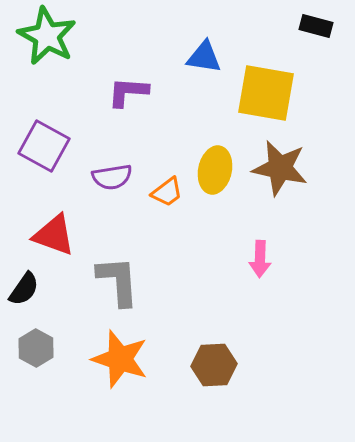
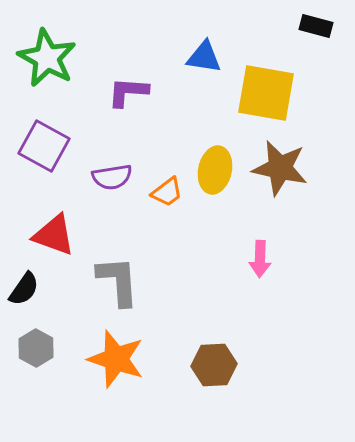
green star: moved 22 px down
orange star: moved 4 px left
